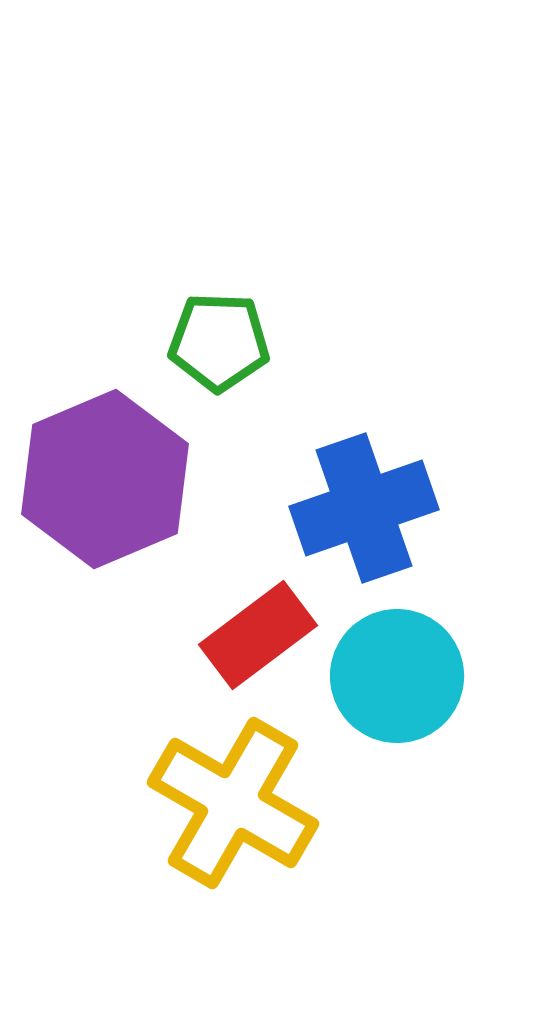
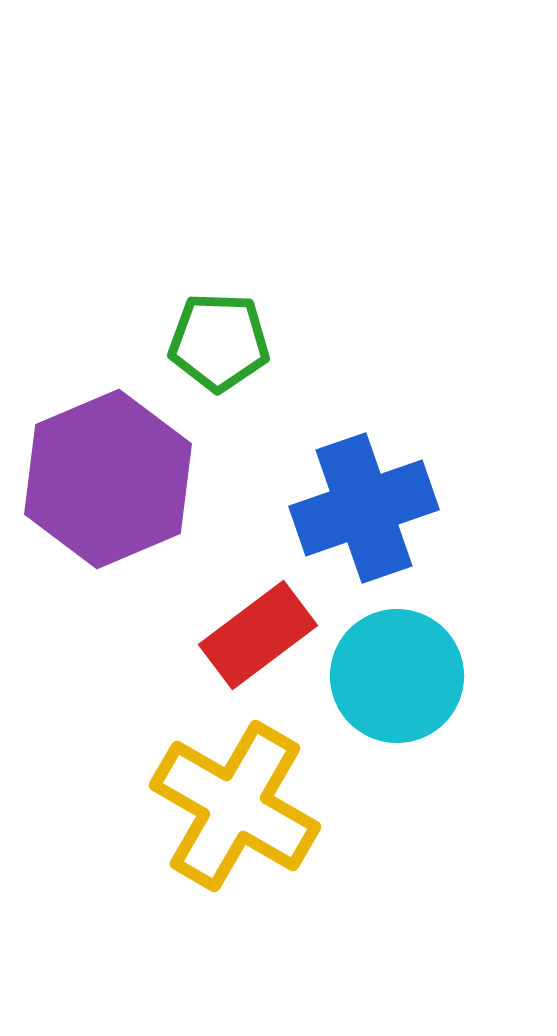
purple hexagon: moved 3 px right
yellow cross: moved 2 px right, 3 px down
